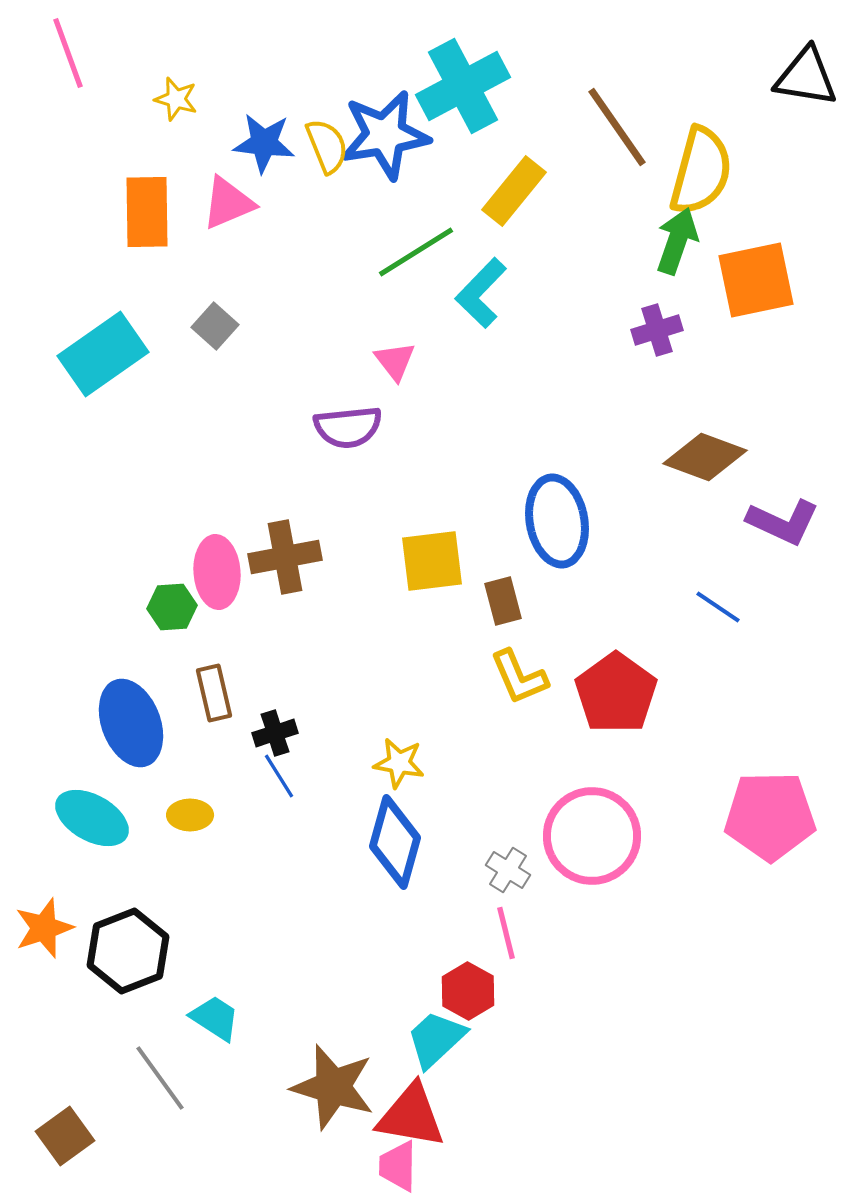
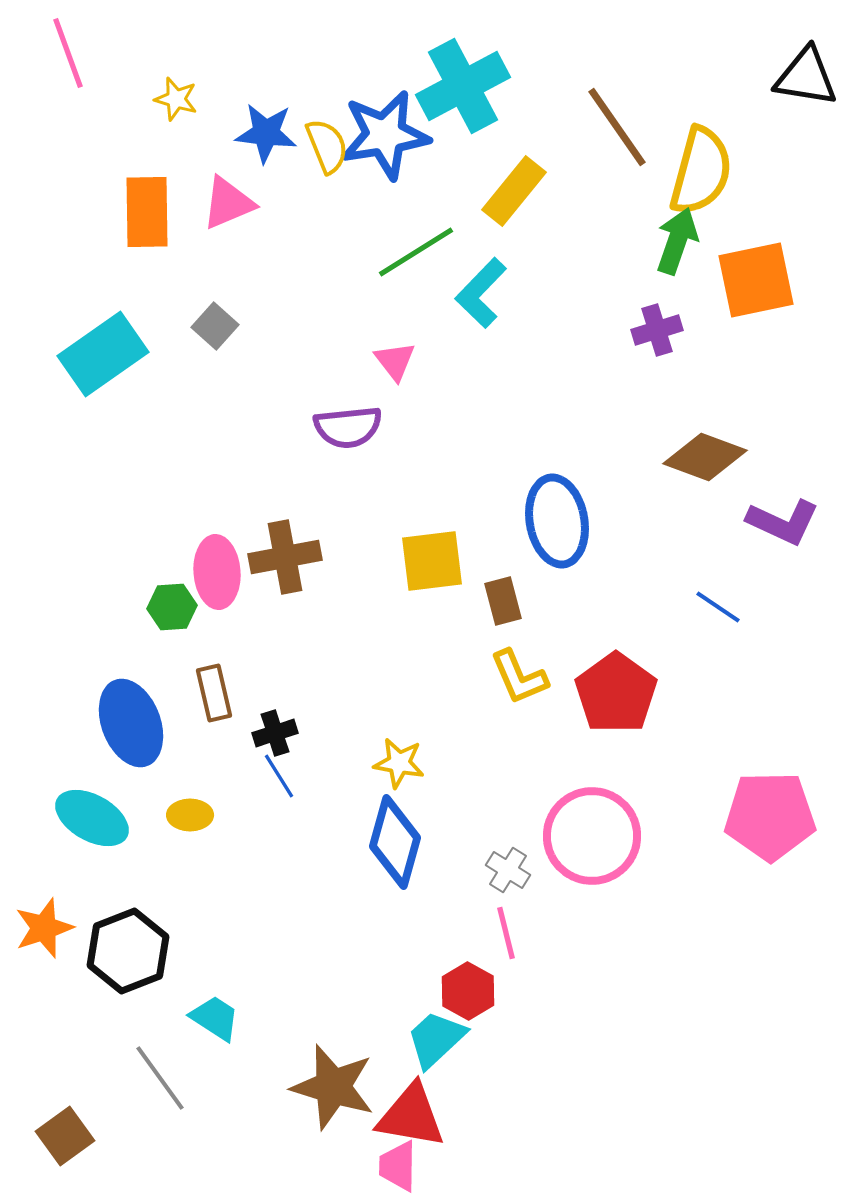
blue star at (264, 143): moved 2 px right, 10 px up
